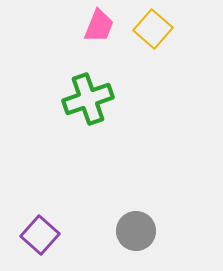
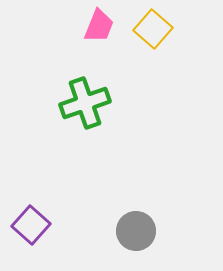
green cross: moved 3 px left, 4 px down
purple square: moved 9 px left, 10 px up
